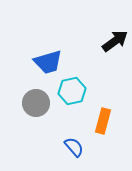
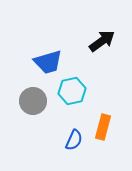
black arrow: moved 13 px left
gray circle: moved 3 px left, 2 px up
orange rectangle: moved 6 px down
blue semicircle: moved 7 px up; rotated 65 degrees clockwise
